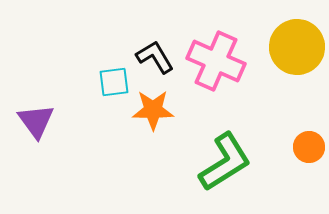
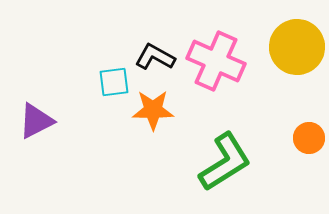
black L-shape: rotated 30 degrees counterclockwise
purple triangle: rotated 39 degrees clockwise
orange circle: moved 9 px up
